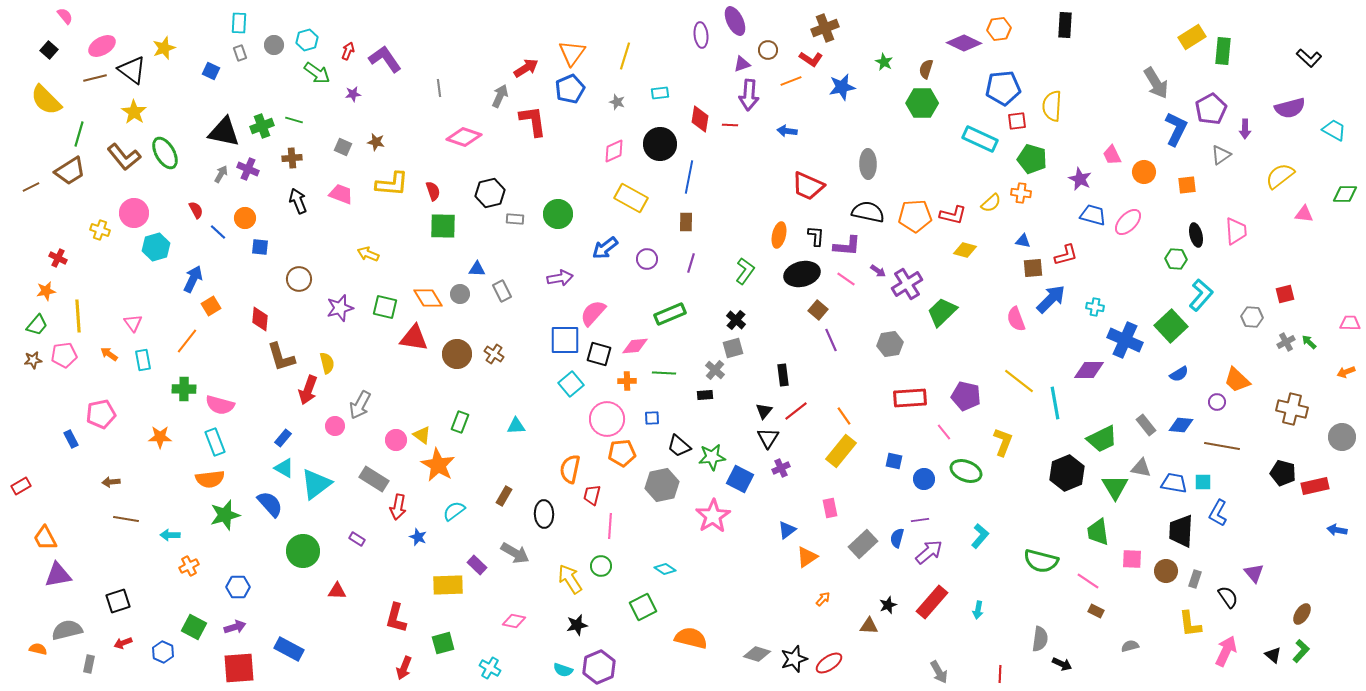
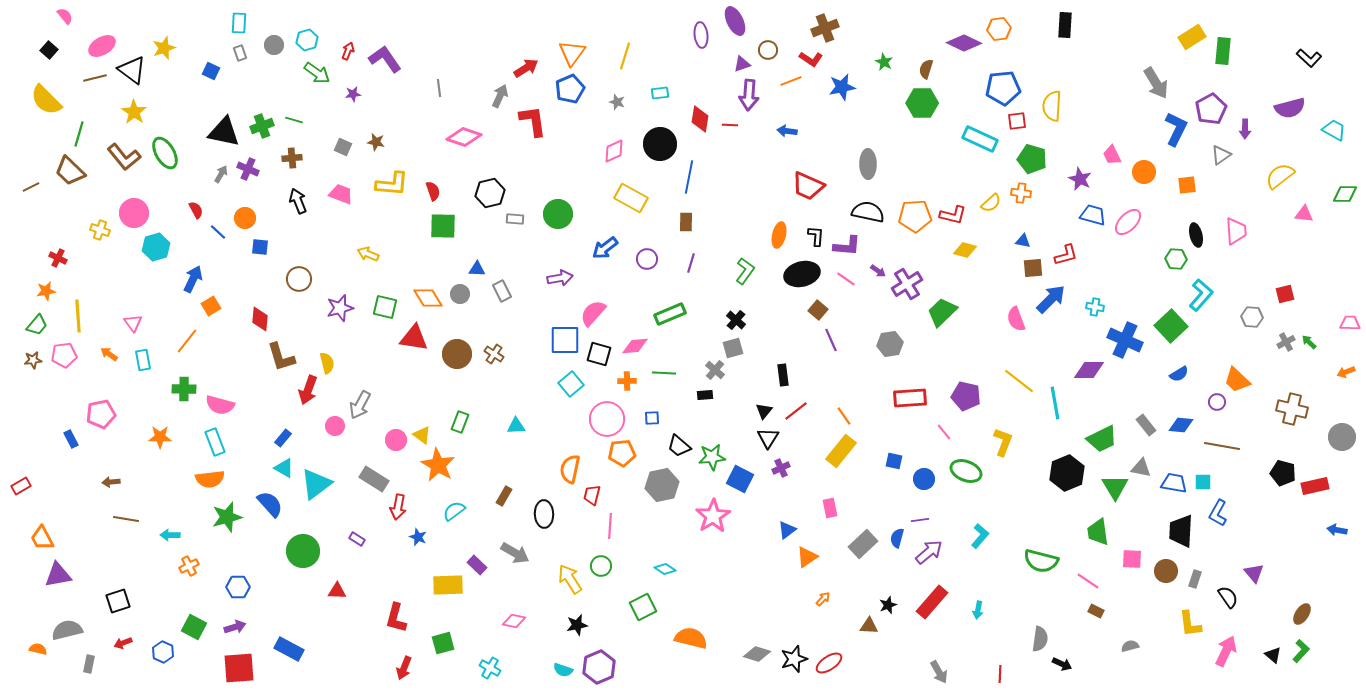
brown trapezoid at (70, 171): rotated 76 degrees clockwise
green star at (225, 515): moved 2 px right, 2 px down
orange trapezoid at (45, 538): moved 3 px left
